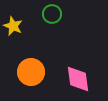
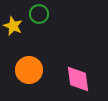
green circle: moved 13 px left
orange circle: moved 2 px left, 2 px up
